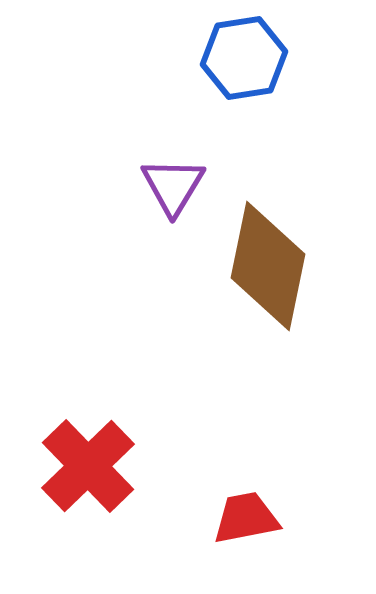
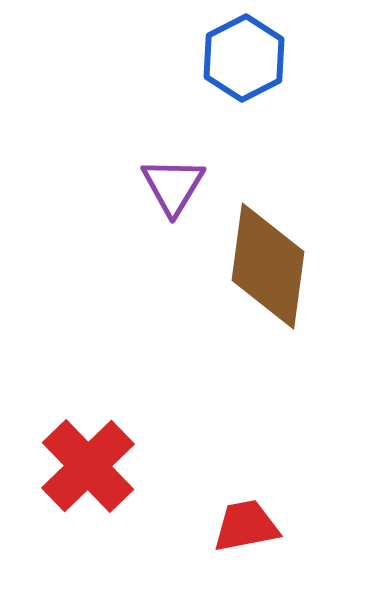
blue hexagon: rotated 18 degrees counterclockwise
brown diamond: rotated 4 degrees counterclockwise
red trapezoid: moved 8 px down
